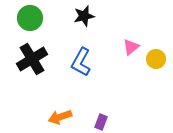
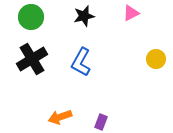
green circle: moved 1 px right, 1 px up
pink triangle: moved 34 px up; rotated 12 degrees clockwise
